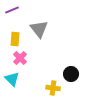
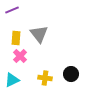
gray triangle: moved 5 px down
yellow rectangle: moved 1 px right, 1 px up
pink cross: moved 2 px up
cyan triangle: moved 1 px down; rotated 49 degrees clockwise
yellow cross: moved 8 px left, 10 px up
